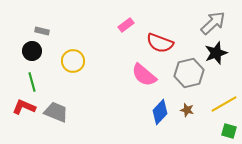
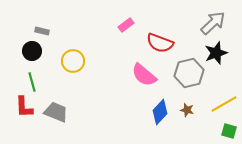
red L-shape: rotated 115 degrees counterclockwise
